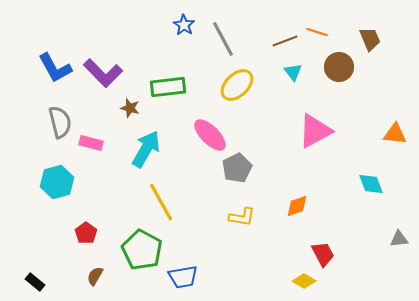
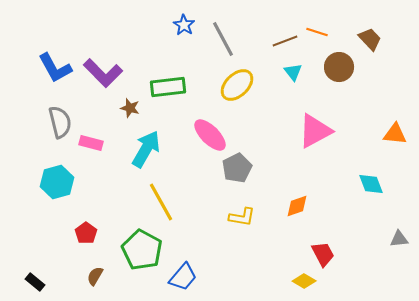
brown trapezoid: rotated 20 degrees counterclockwise
blue trapezoid: rotated 40 degrees counterclockwise
